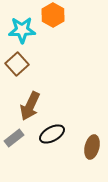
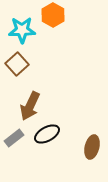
black ellipse: moved 5 px left
